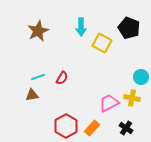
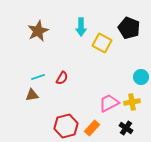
yellow cross: moved 4 px down; rotated 21 degrees counterclockwise
red hexagon: rotated 15 degrees clockwise
